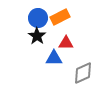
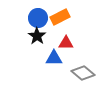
gray diamond: rotated 65 degrees clockwise
